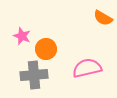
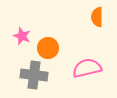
orange semicircle: moved 6 px left, 1 px up; rotated 60 degrees clockwise
orange circle: moved 2 px right, 1 px up
gray cross: rotated 12 degrees clockwise
